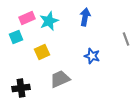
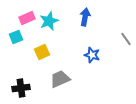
gray line: rotated 16 degrees counterclockwise
blue star: moved 1 px up
